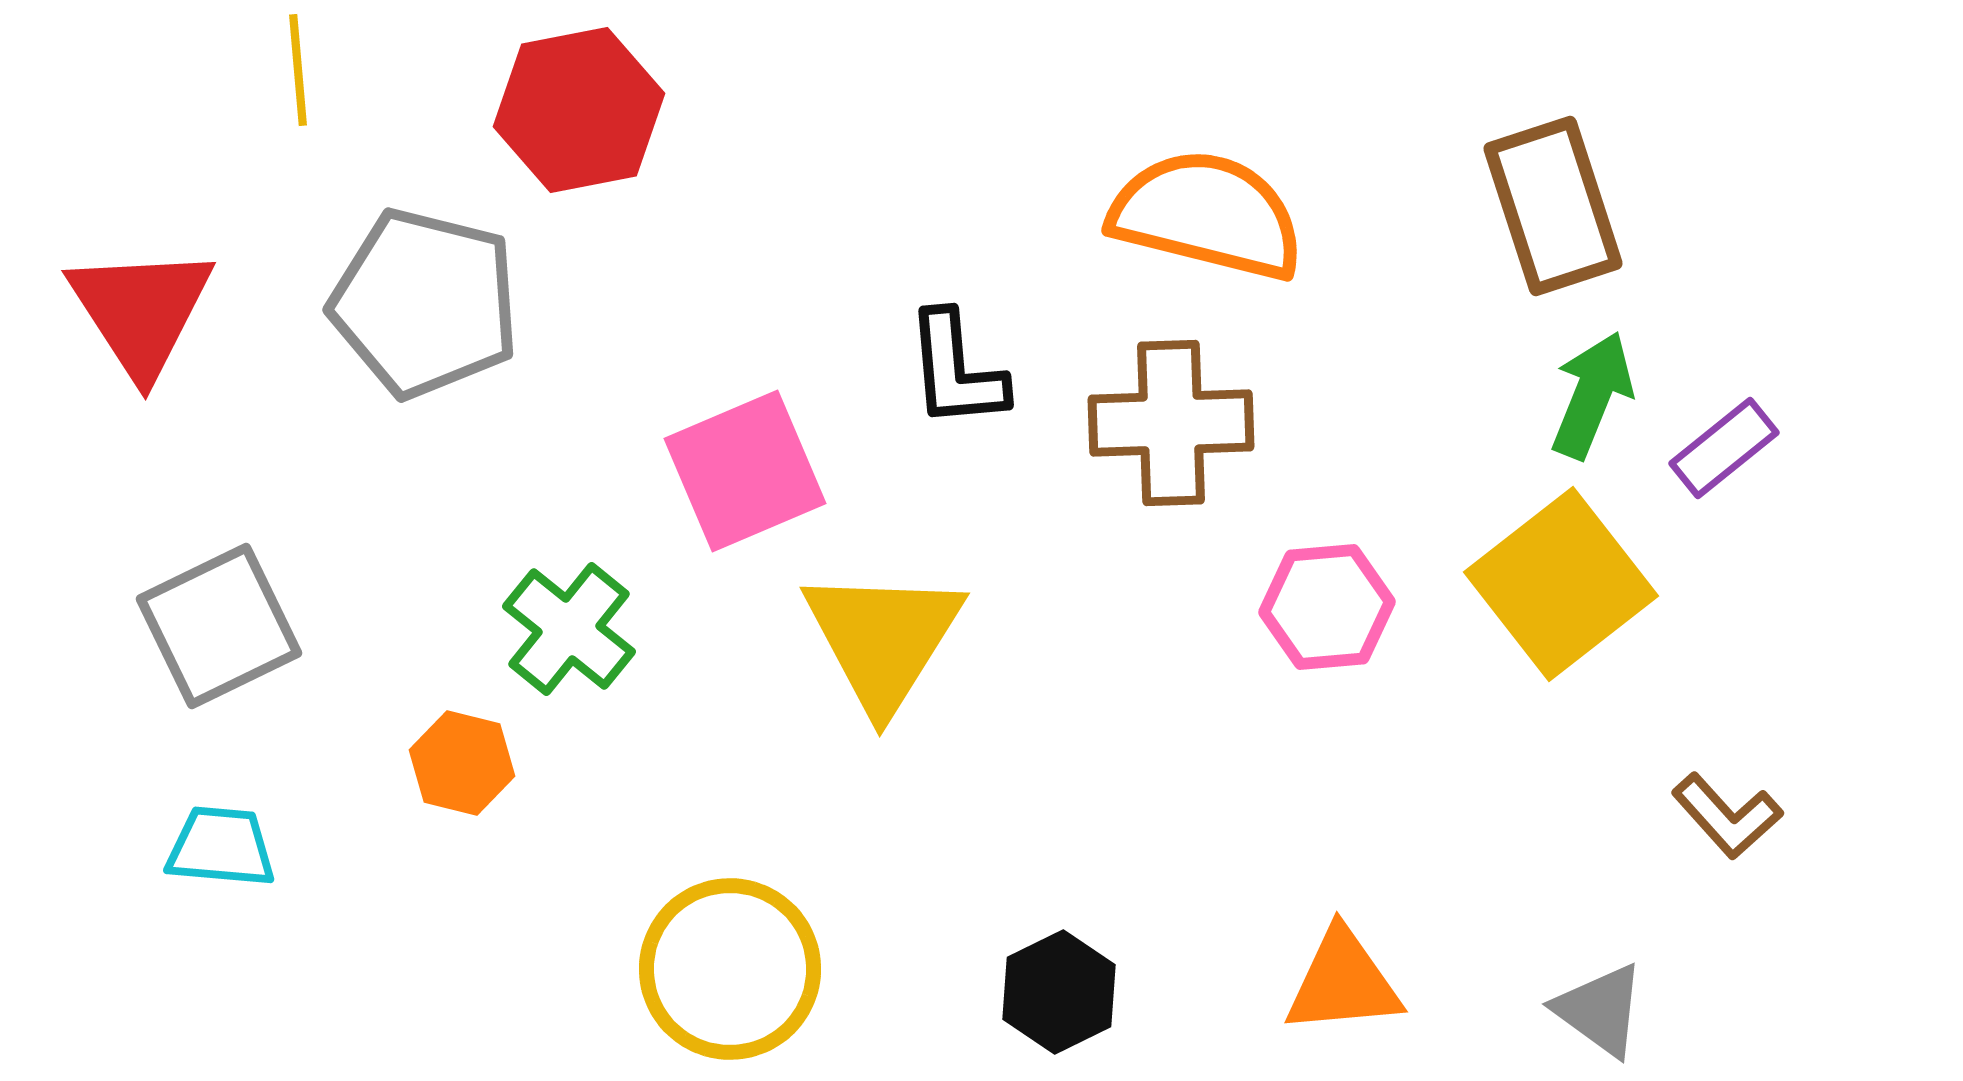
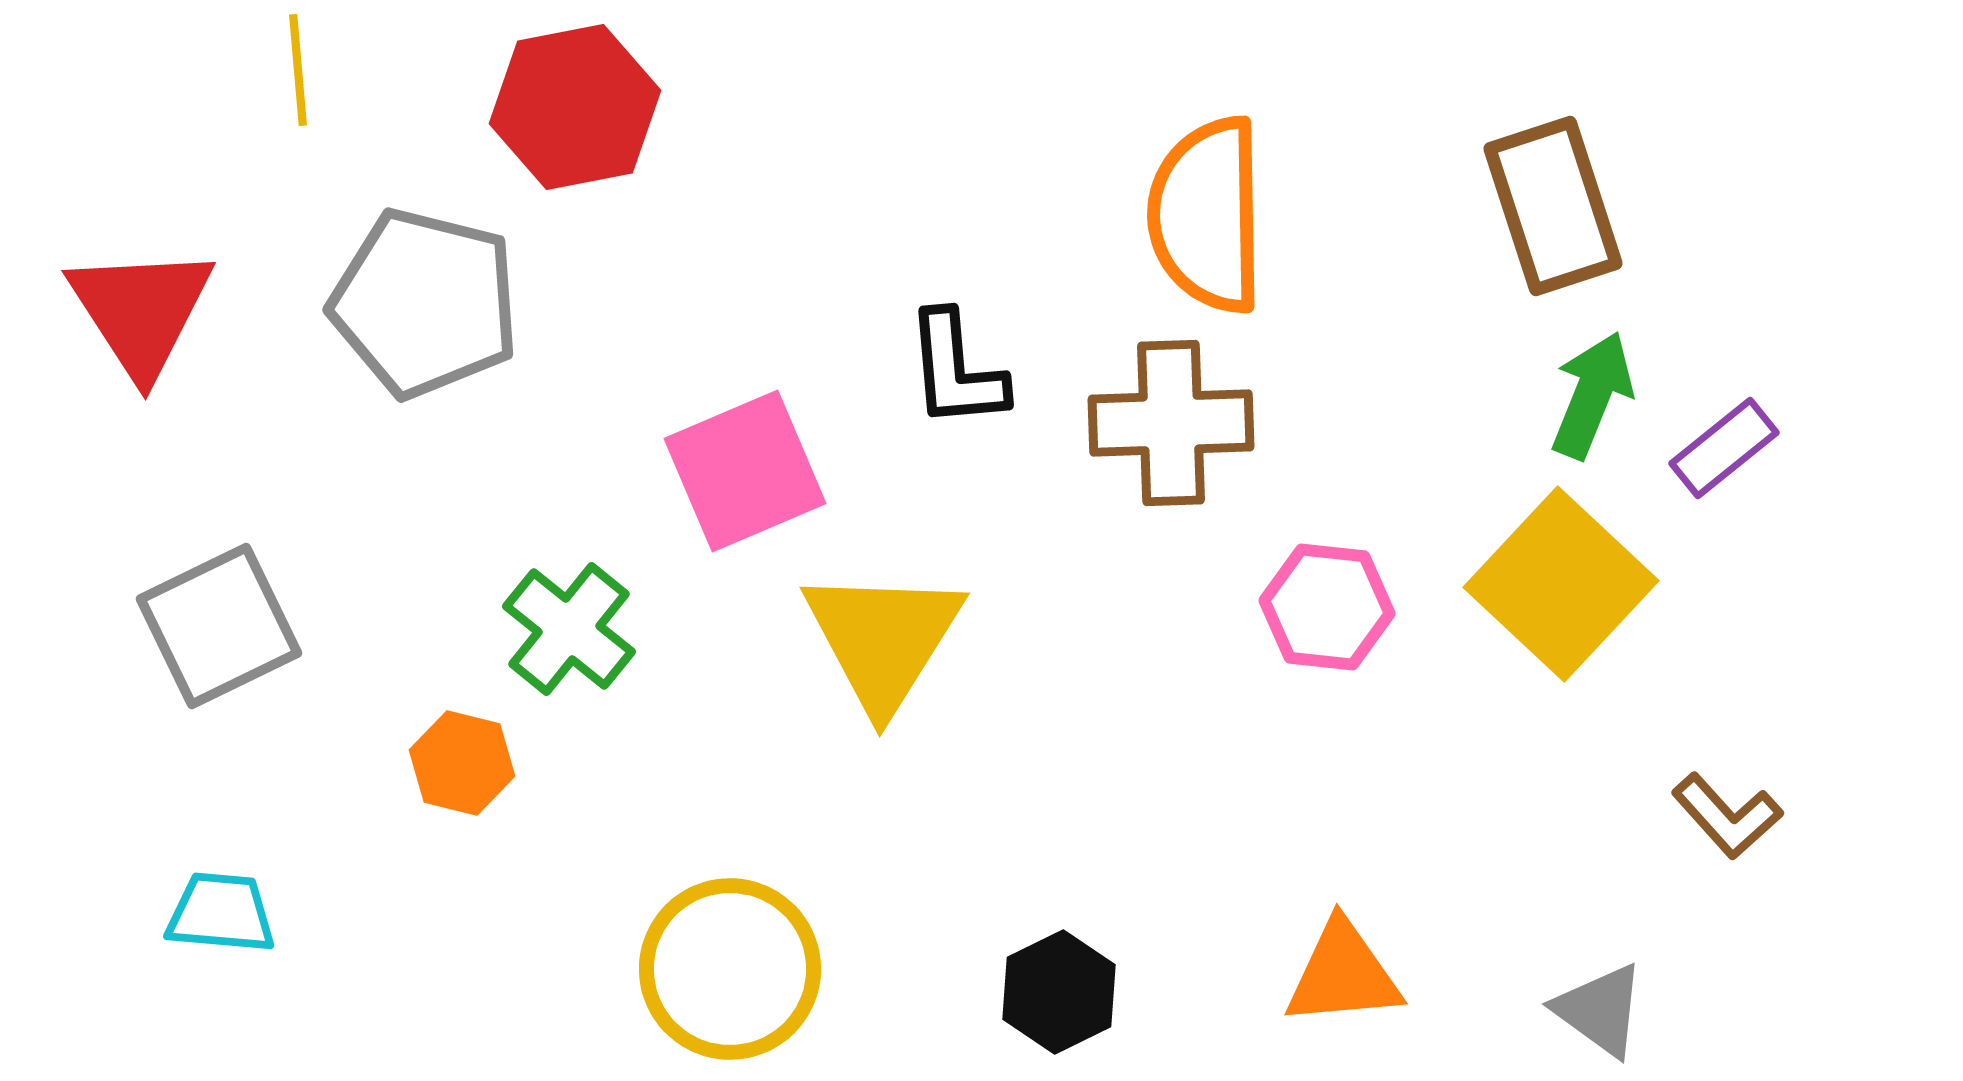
red hexagon: moved 4 px left, 3 px up
orange semicircle: rotated 105 degrees counterclockwise
yellow square: rotated 9 degrees counterclockwise
pink hexagon: rotated 11 degrees clockwise
cyan trapezoid: moved 66 px down
orange triangle: moved 8 px up
